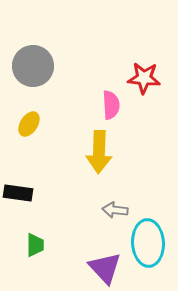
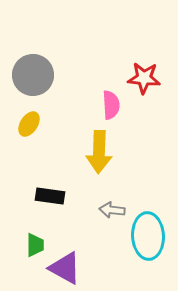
gray circle: moved 9 px down
black rectangle: moved 32 px right, 3 px down
gray arrow: moved 3 px left
cyan ellipse: moved 7 px up
purple triangle: moved 40 px left; rotated 18 degrees counterclockwise
